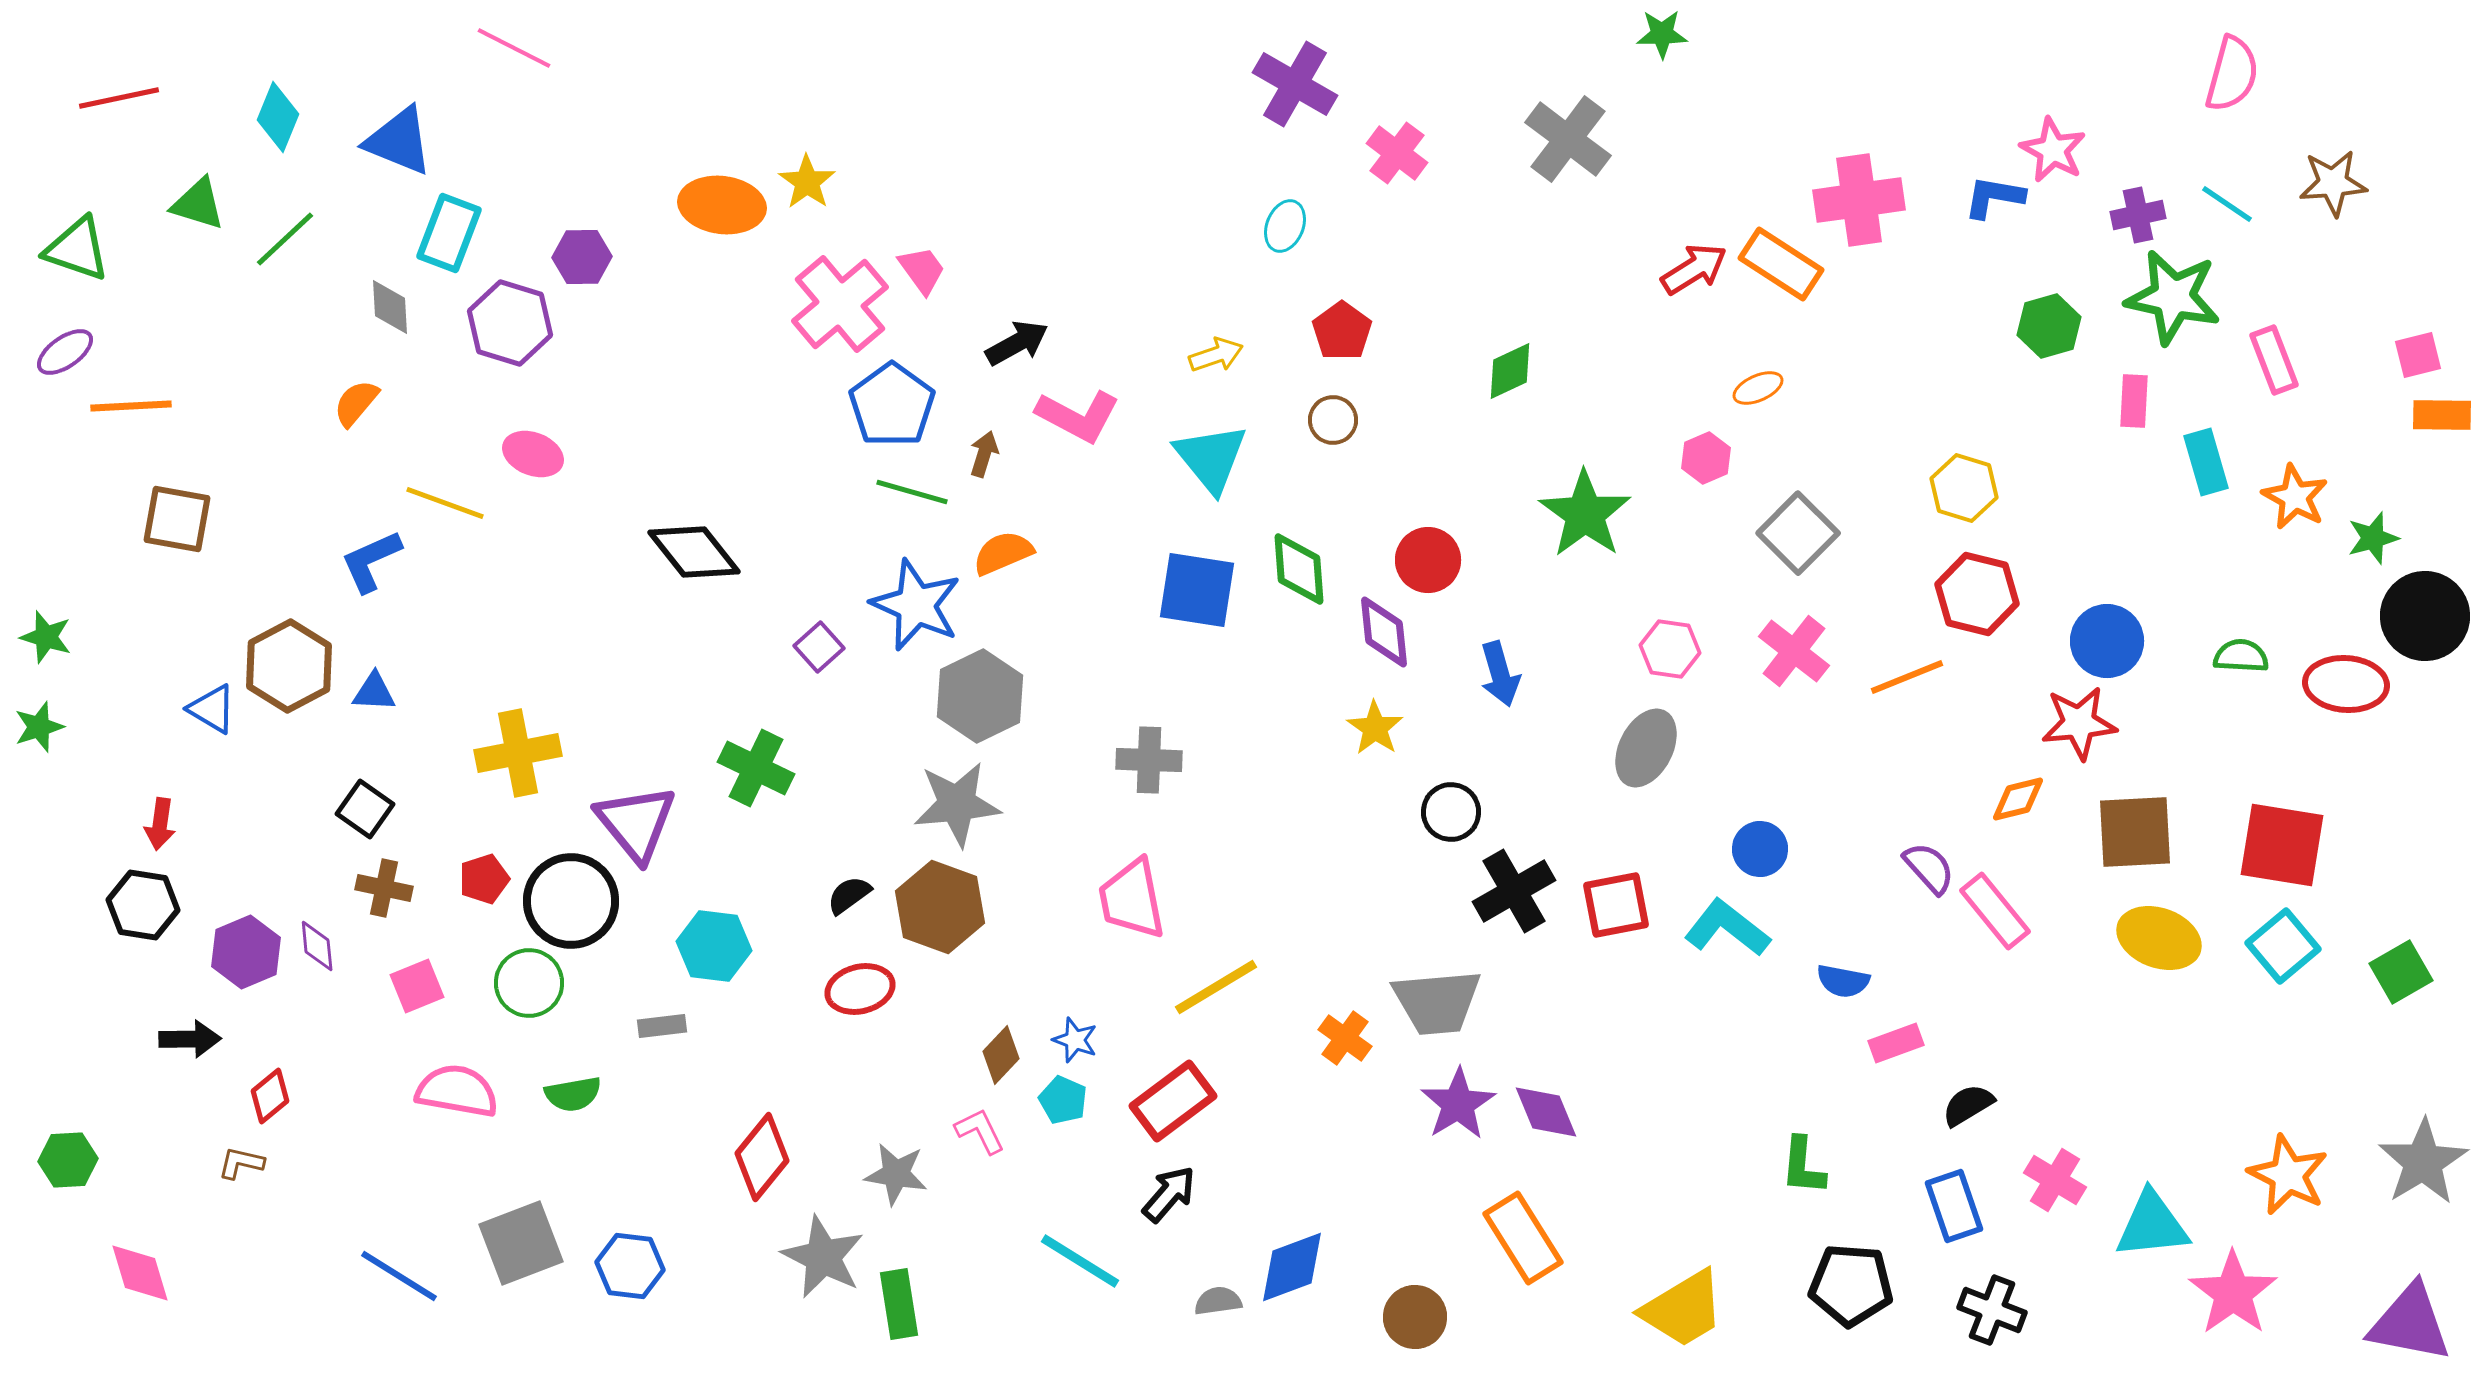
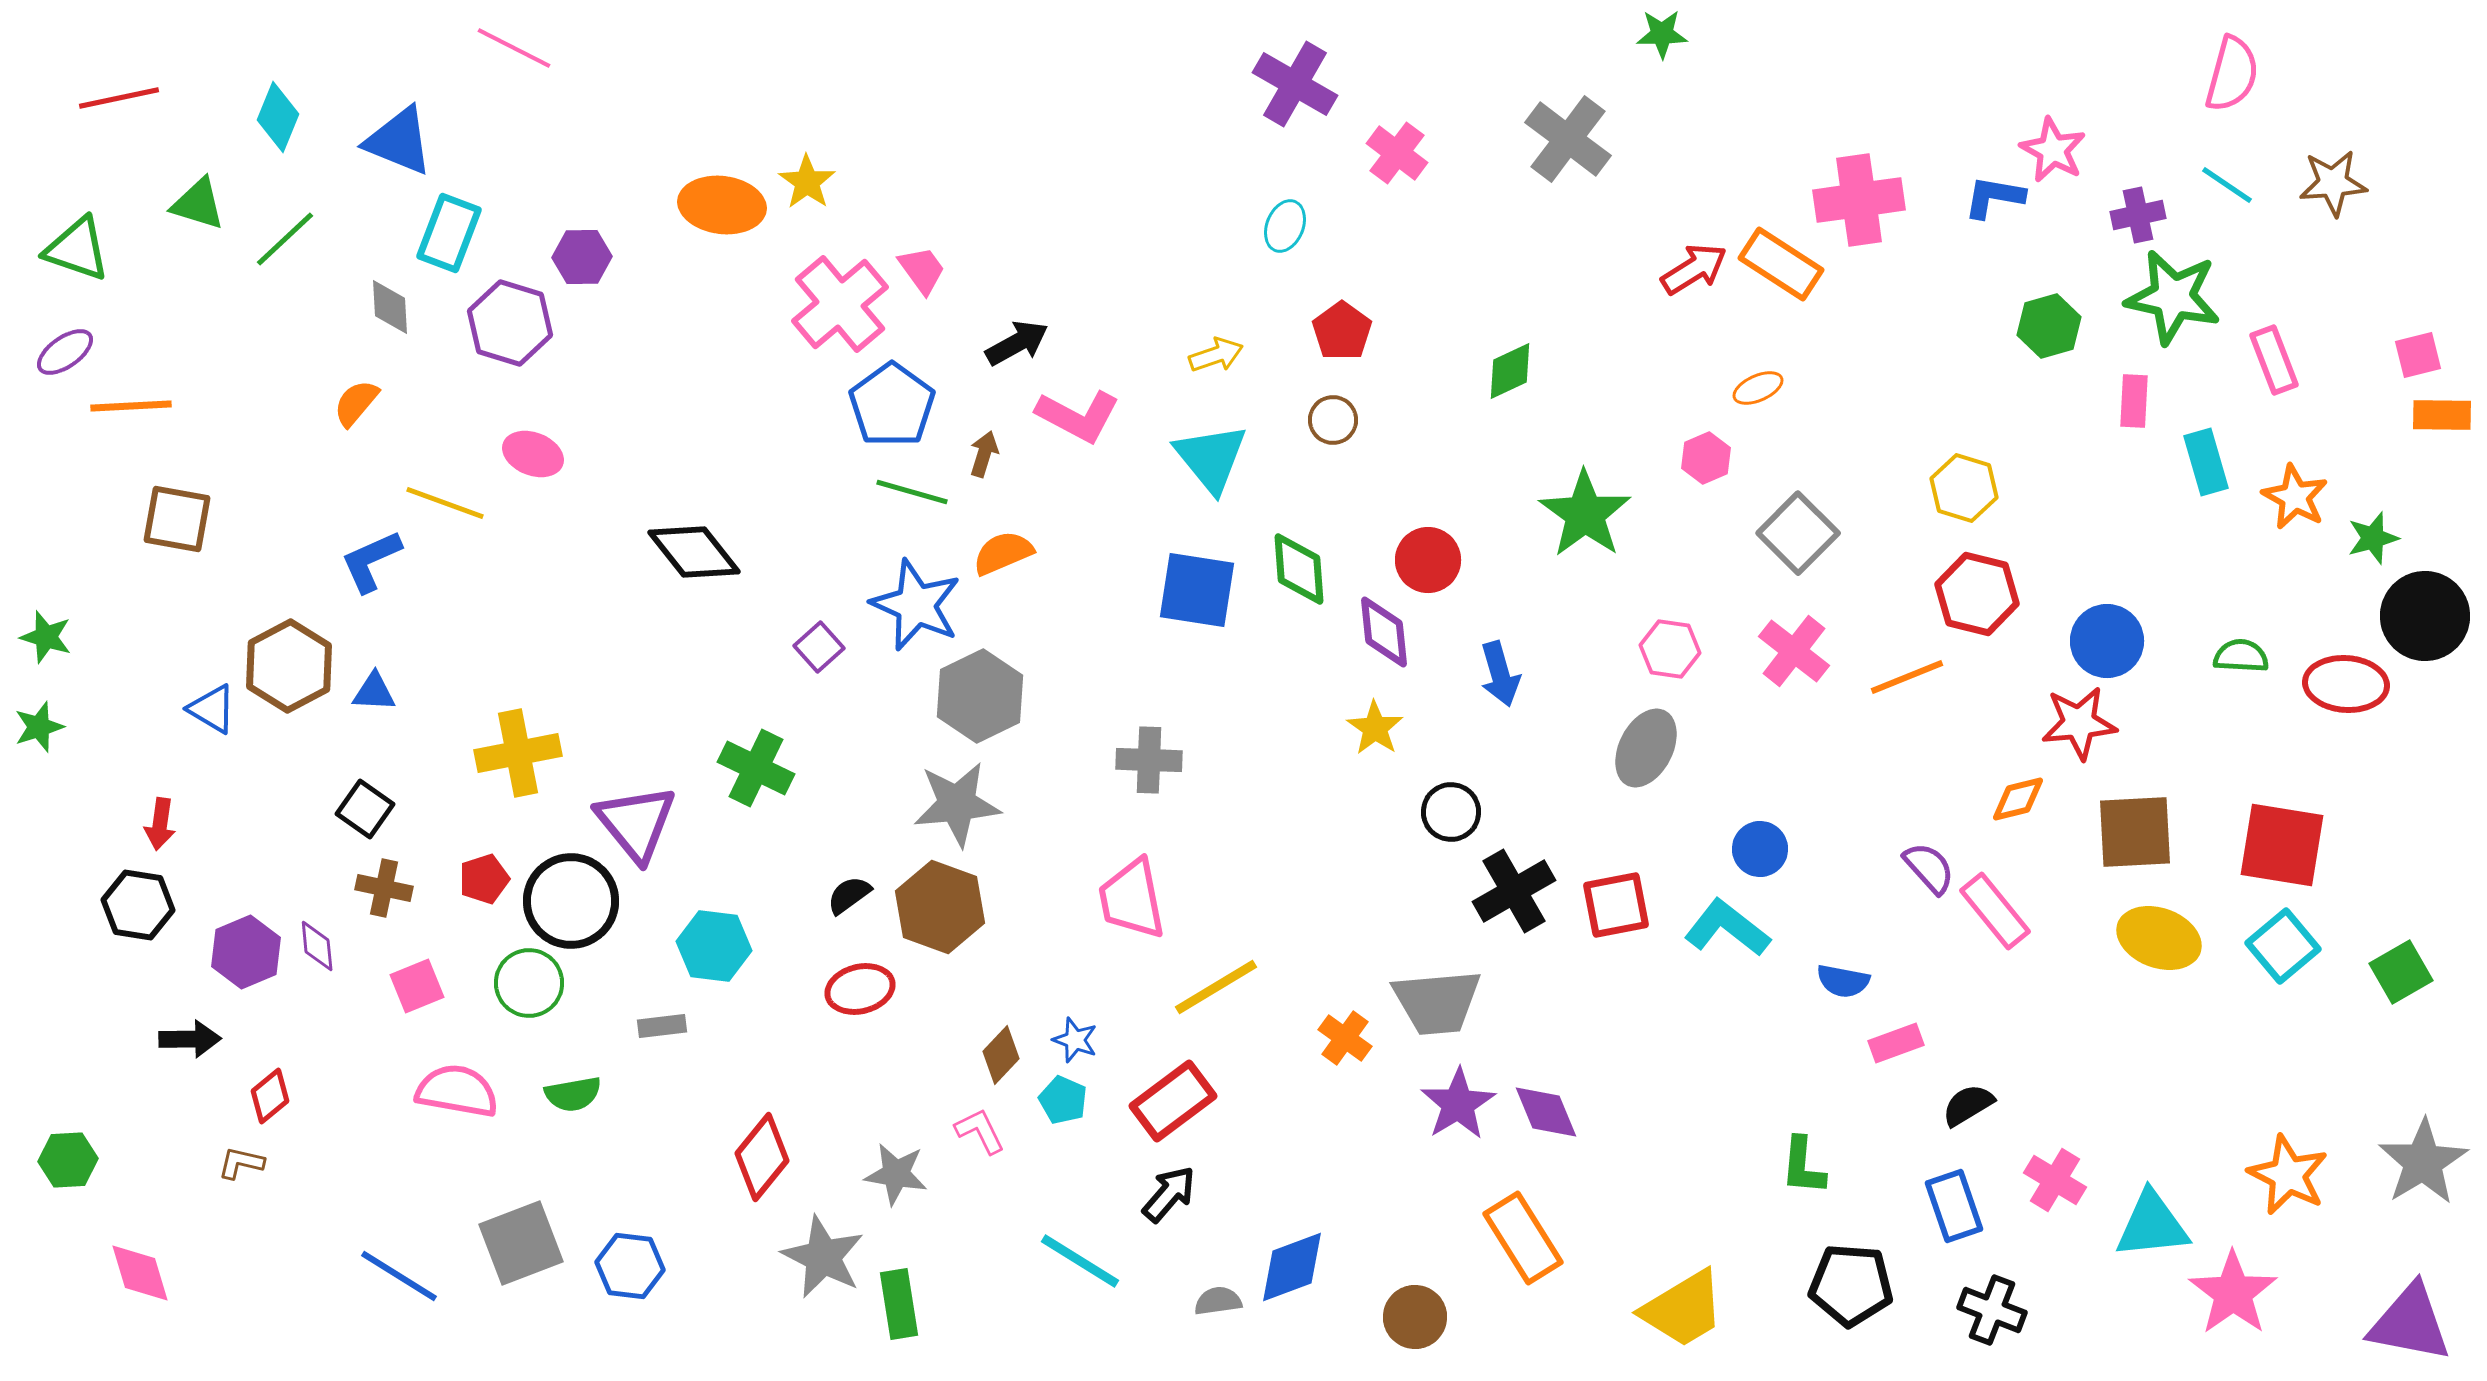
cyan line at (2227, 204): moved 19 px up
black hexagon at (143, 905): moved 5 px left
